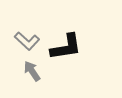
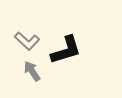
black L-shape: moved 3 px down; rotated 8 degrees counterclockwise
